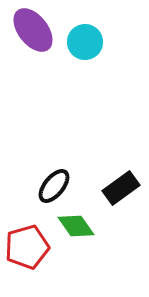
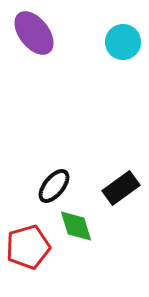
purple ellipse: moved 1 px right, 3 px down
cyan circle: moved 38 px right
green diamond: rotated 18 degrees clockwise
red pentagon: moved 1 px right
